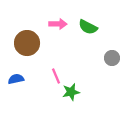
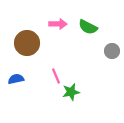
gray circle: moved 7 px up
